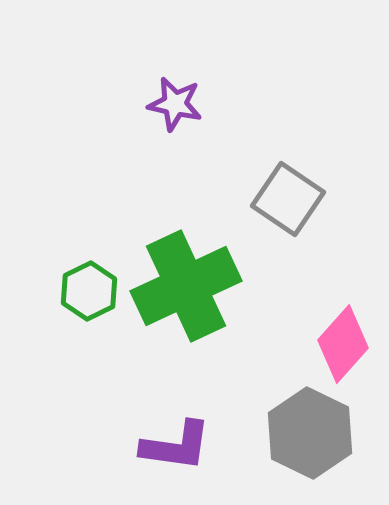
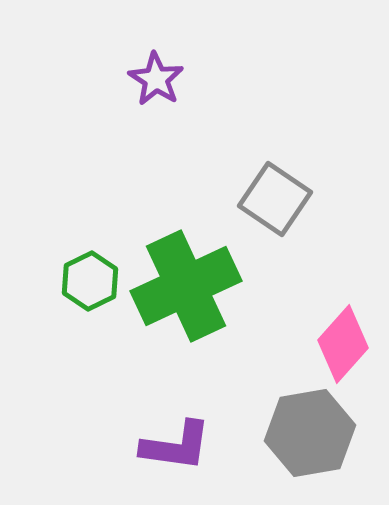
purple star: moved 19 px left, 25 px up; rotated 20 degrees clockwise
gray square: moved 13 px left
green hexagon: moved 1 px right, 10 px up
gray hexagon: rotated 24 degrees clockwise
